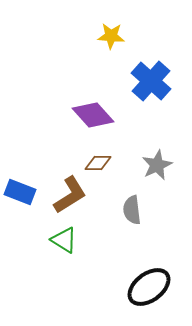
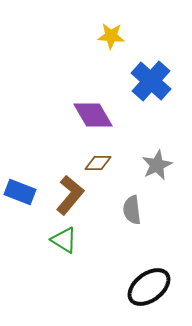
purple diamond: rotated 12 degrees clockwise
brown L-shape: rotated 18 degrees counterclockwise
